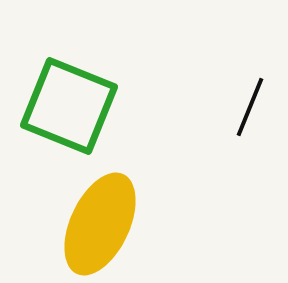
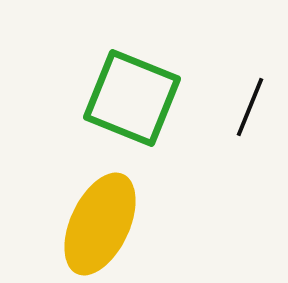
green square: moved 63 px right, 8 px up
